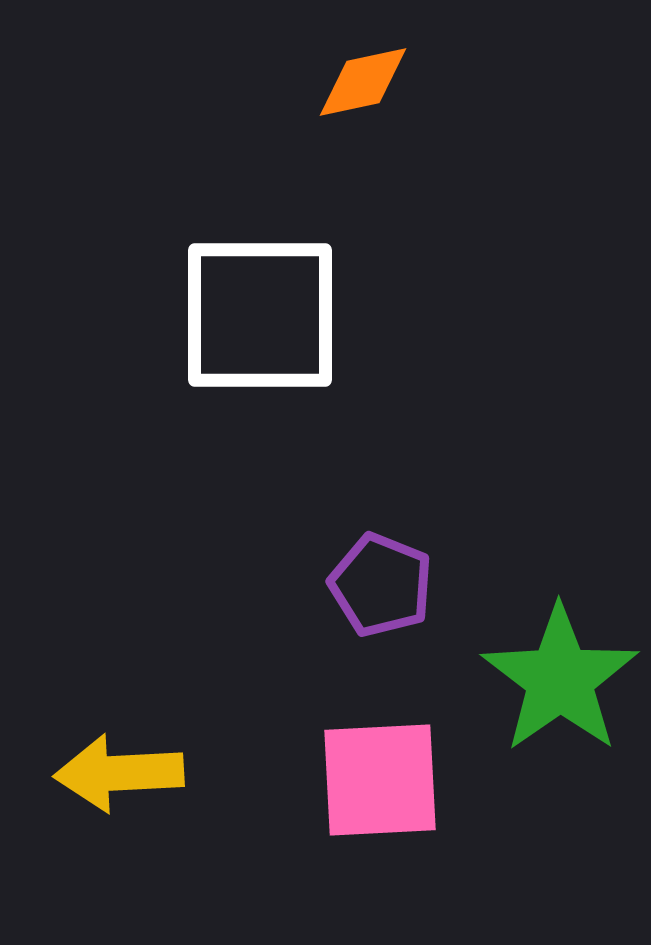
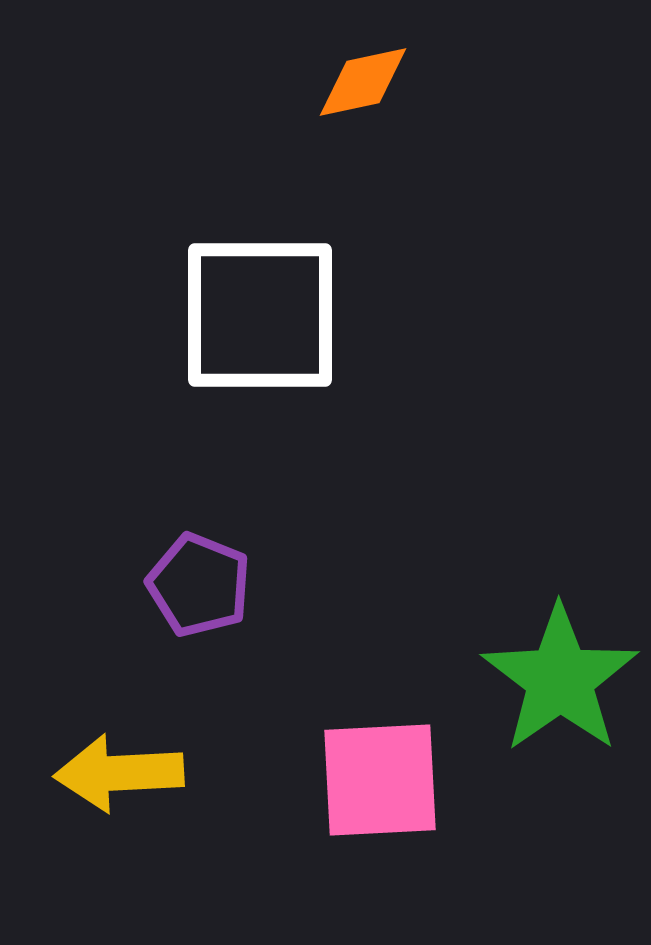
purple pentagon: moved 182 px left
